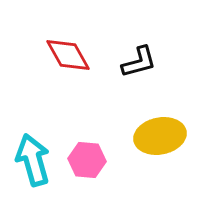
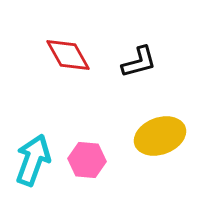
yellow ellipse: rotated 9 degrees counterclockwise
cyan arrow: rotated 36 degrees clockwise
